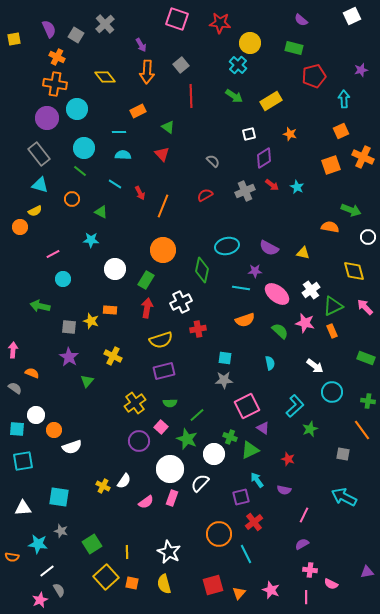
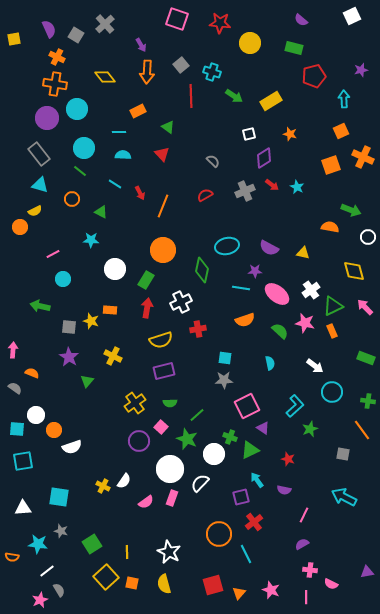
cyan cross at (238, 65): moved 26 px left, 7 px down; rotated 24 degrees counterclockwise
